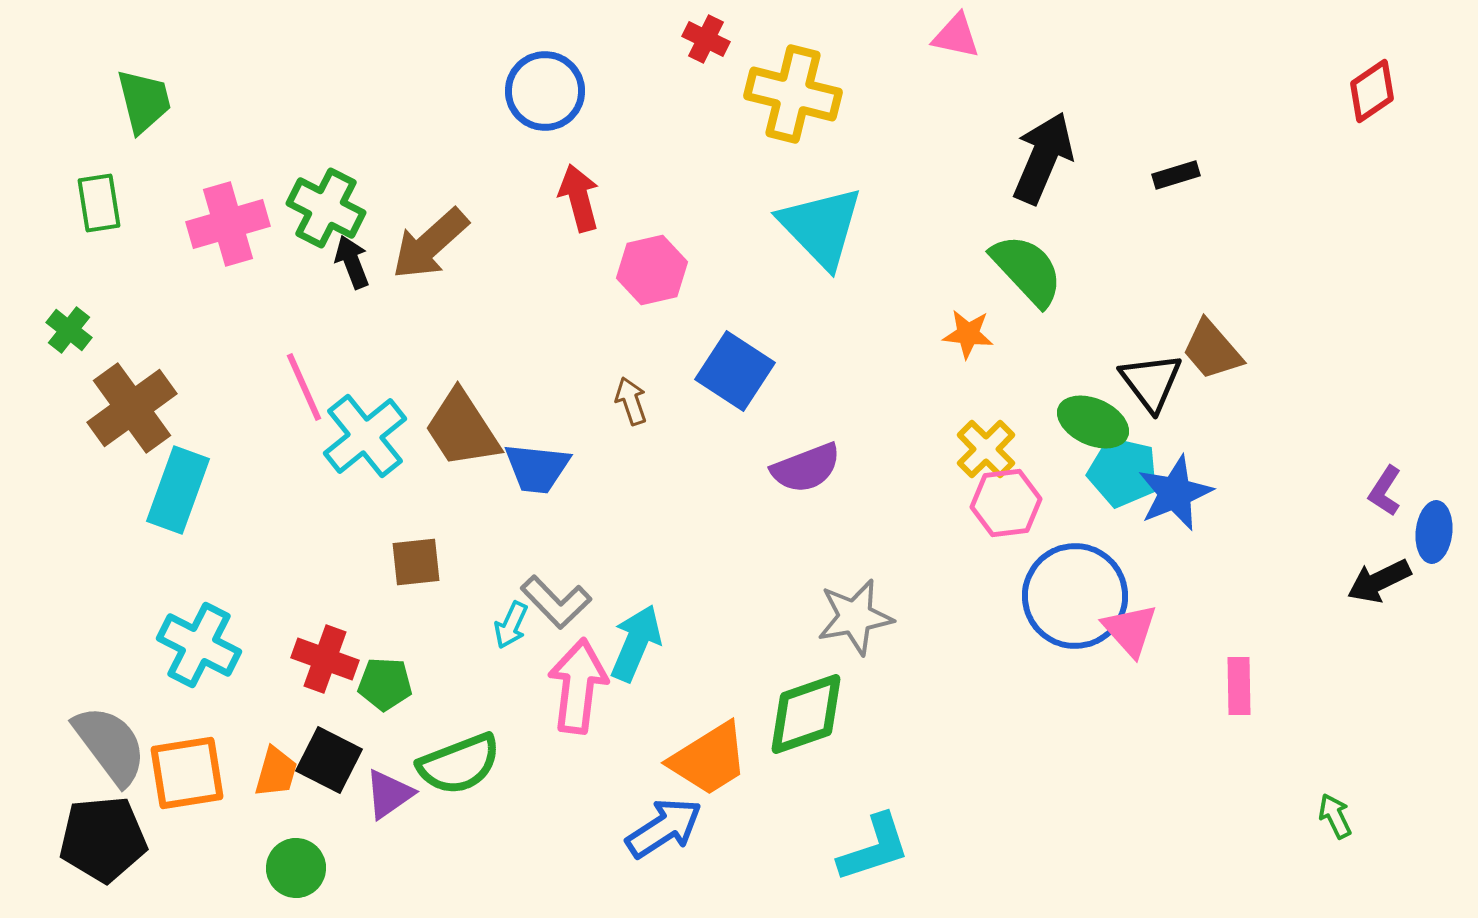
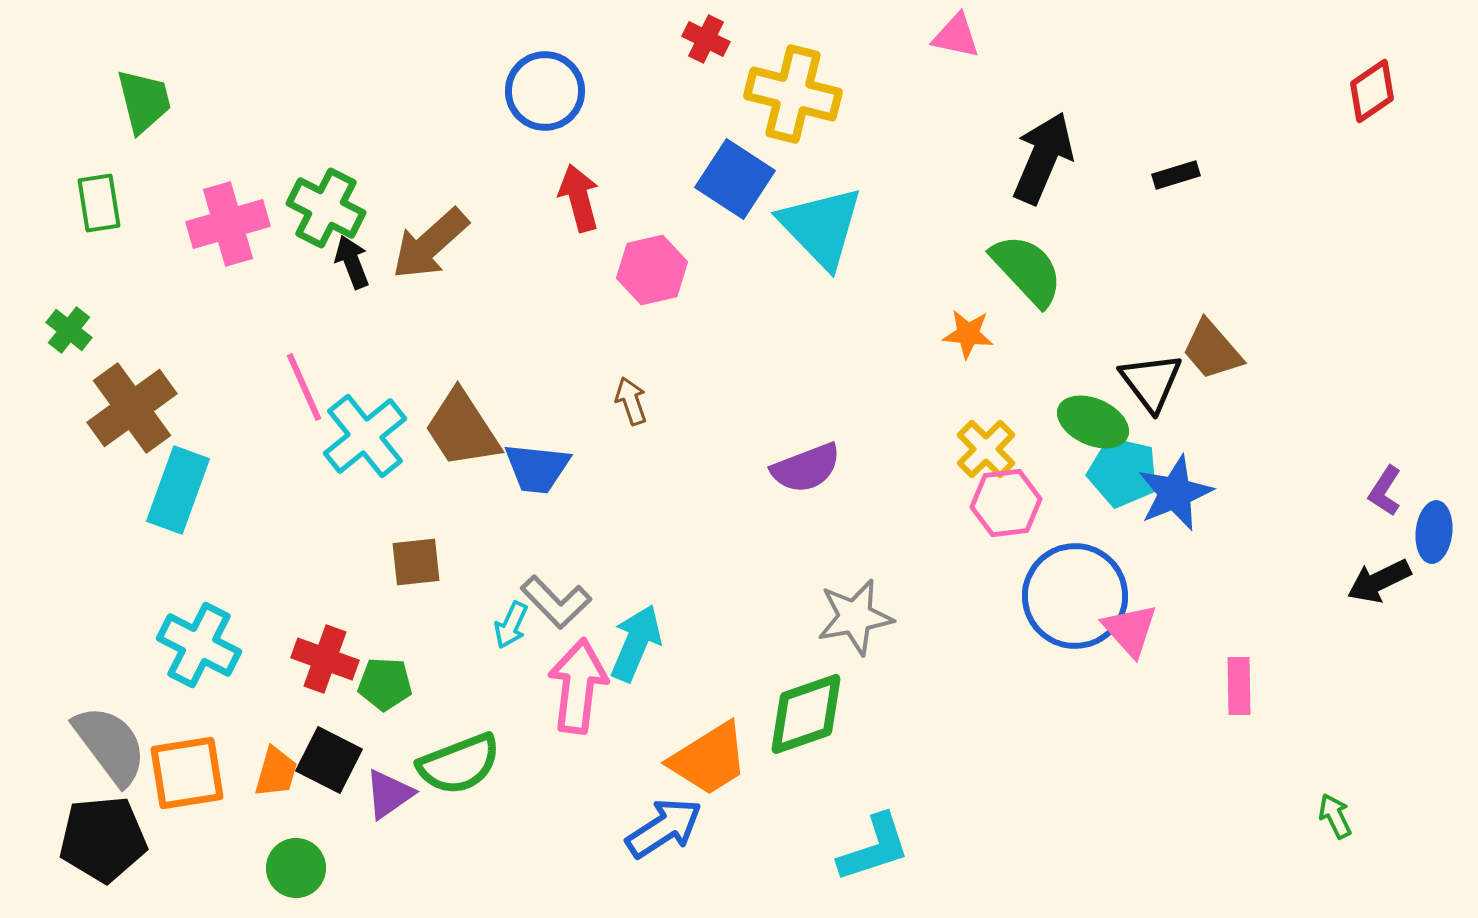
blue square at (735, 371): moved 192 px up
